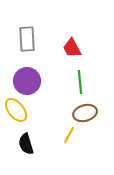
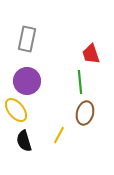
gray rectangle: rotated 15 degrees clockwise
red trapezoid: moved 19 px right, 6 px down; rotated 10 degrees clockwise
brown ellipse: rotated 60 degrees counterclockwise
yellow line: moved 10 px left
black semicircle: moved 2 px left, 3 px up
